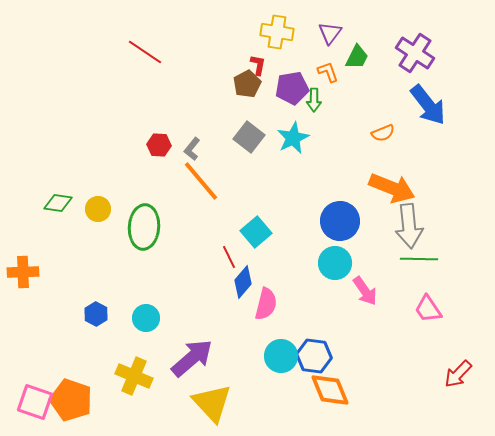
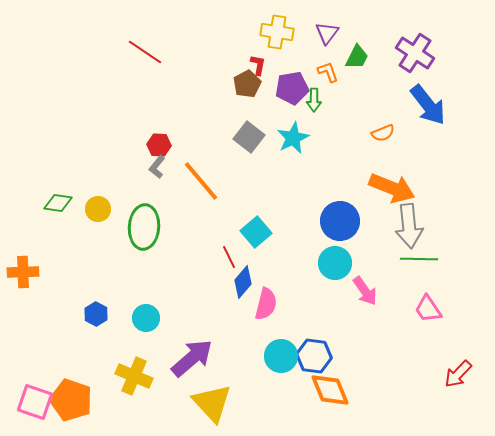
purple triangle at (330, 33): moved 3 px left
gray L-shape at (192, 149): moved 35 px left, 18 px down
